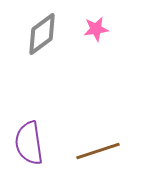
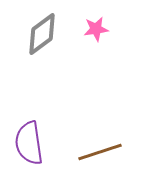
brown line: moved 2 px right, 1 px down
